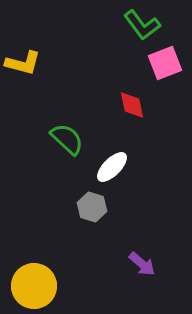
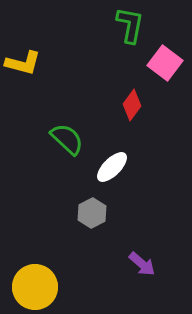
green L-shape: moved 12 px left; rotated 132 degrees counterclockwise
pink square: rotated 32 degrees counterclockwise
red diamond: rotated 48 degrees clockwise
gray hexagon: moved 6 px down; rotated 16 degrees clockwise
yellow circle: moved 1 px right, 1 px down
